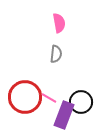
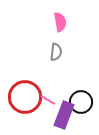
pink semicircle: moved 1 px right, 1 px up
gray semicircle: moved 2 px up
pink line: moved 1 px left, 2 px down
